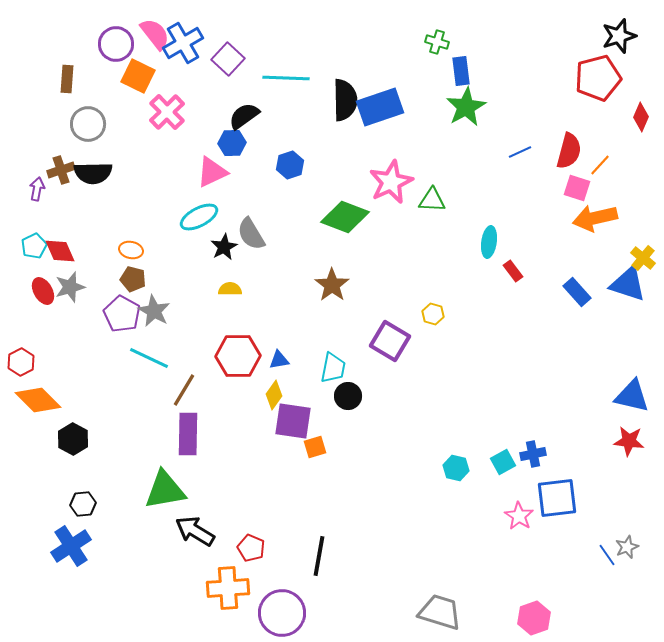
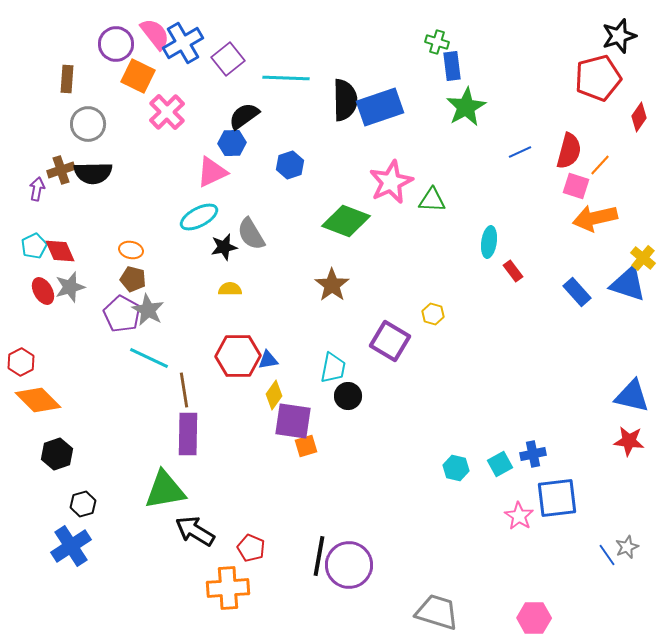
purple square at (228, 59): rotated 8 degrees clockwise
blue rectangle at (461, 71): moved 9 px left, 5 px up
red diamond at (641, 117): moved 2 px left; rotated 12 degrees clockwise
pink square at (577, 188): moved 1 px left, 2 px up
green diamond at (345, 217): moved 1 px right, 4 px down
black star at (224, 247): rotated 16 degrees clockwise
gray star at (154, 311): moved 6 px left, 1 px up
blue triangle at (279, 360): moved 11 px left
brown line at (184, 390): rotated 40 degrees counterclockwise
black hexagon at (73, 439): moved 16 px left, 15 px down; rotated 12 degrees clockwise
orange square at (315, 447): moved 9 px left, 1 px up
cyan square at (503, 462): moved 3 px left, 2 px down
black hexagon at (83, 504): rotated 10 degrees counterclockwise
gray trapezoid at (440, 612): moved 3 px left
purple circle at (282, 613): moved 67 px right, 48 px up
pink hexagon at (534, 618): rotated 20 degrees clockwise
